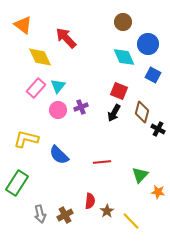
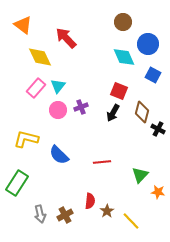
black arrow: moved 1 px left
